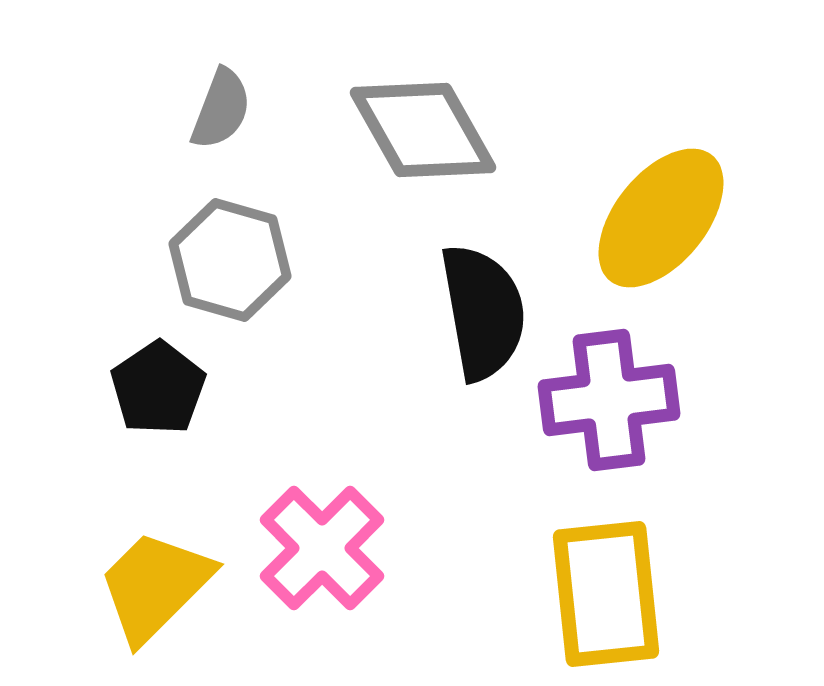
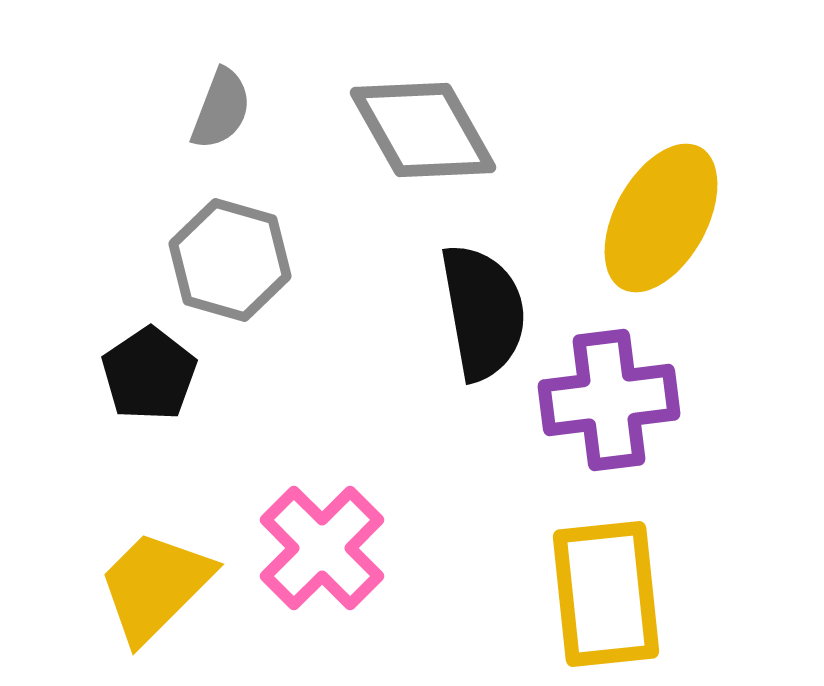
yellow ellipse: rotated 10 degrees counterclockwise
black pentagon: moved 9 px left, 14 px up
